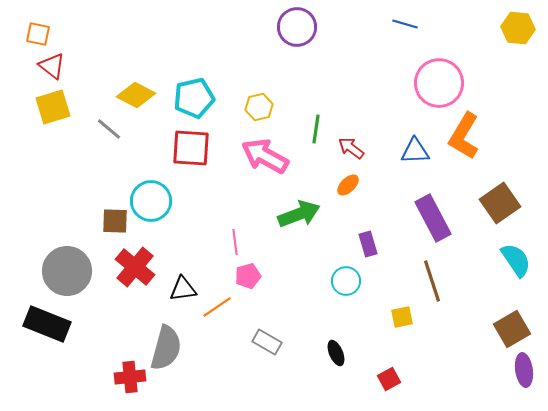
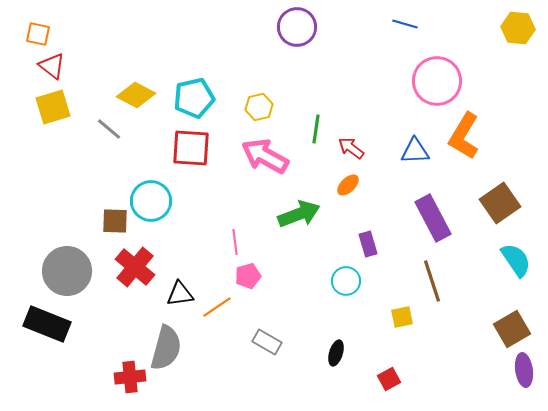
pink circle at (439, 83): moved 2 px left, 2 px up
black triangle at (183, 289): moved 3 px left, 5 px down
black ellipse at (336, 353): rotated 40 degrees clockwise
